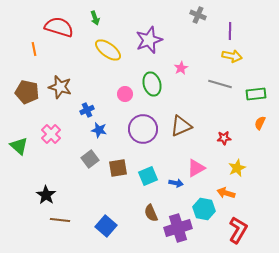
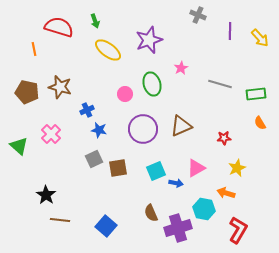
green arrow: moved 3 px down
yellow arrow: moved 28 px right, 18 px up; rotated 36 degrees clockwise
orange semicircle: rotated 56 degrees counterclockwise
gray square: moved 4 px right; rotated 12 degrees clockwise
cyan square: moved 8 px right, 5 px up
